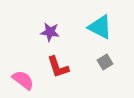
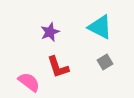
purple star: rotated 30 degrees counterclockwise
pink semicircle: moved 6 px right, 2 px down
